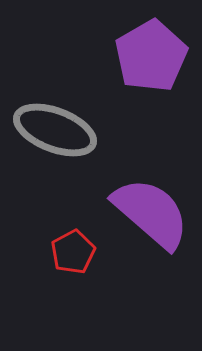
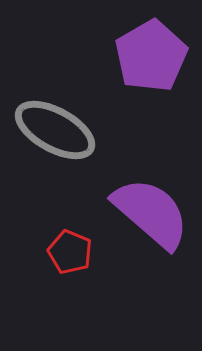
gray ellipse: rotated 8 degrees clockwise
red pentagon: moved 3 px left; rotated 21 degrees counterclockwise
